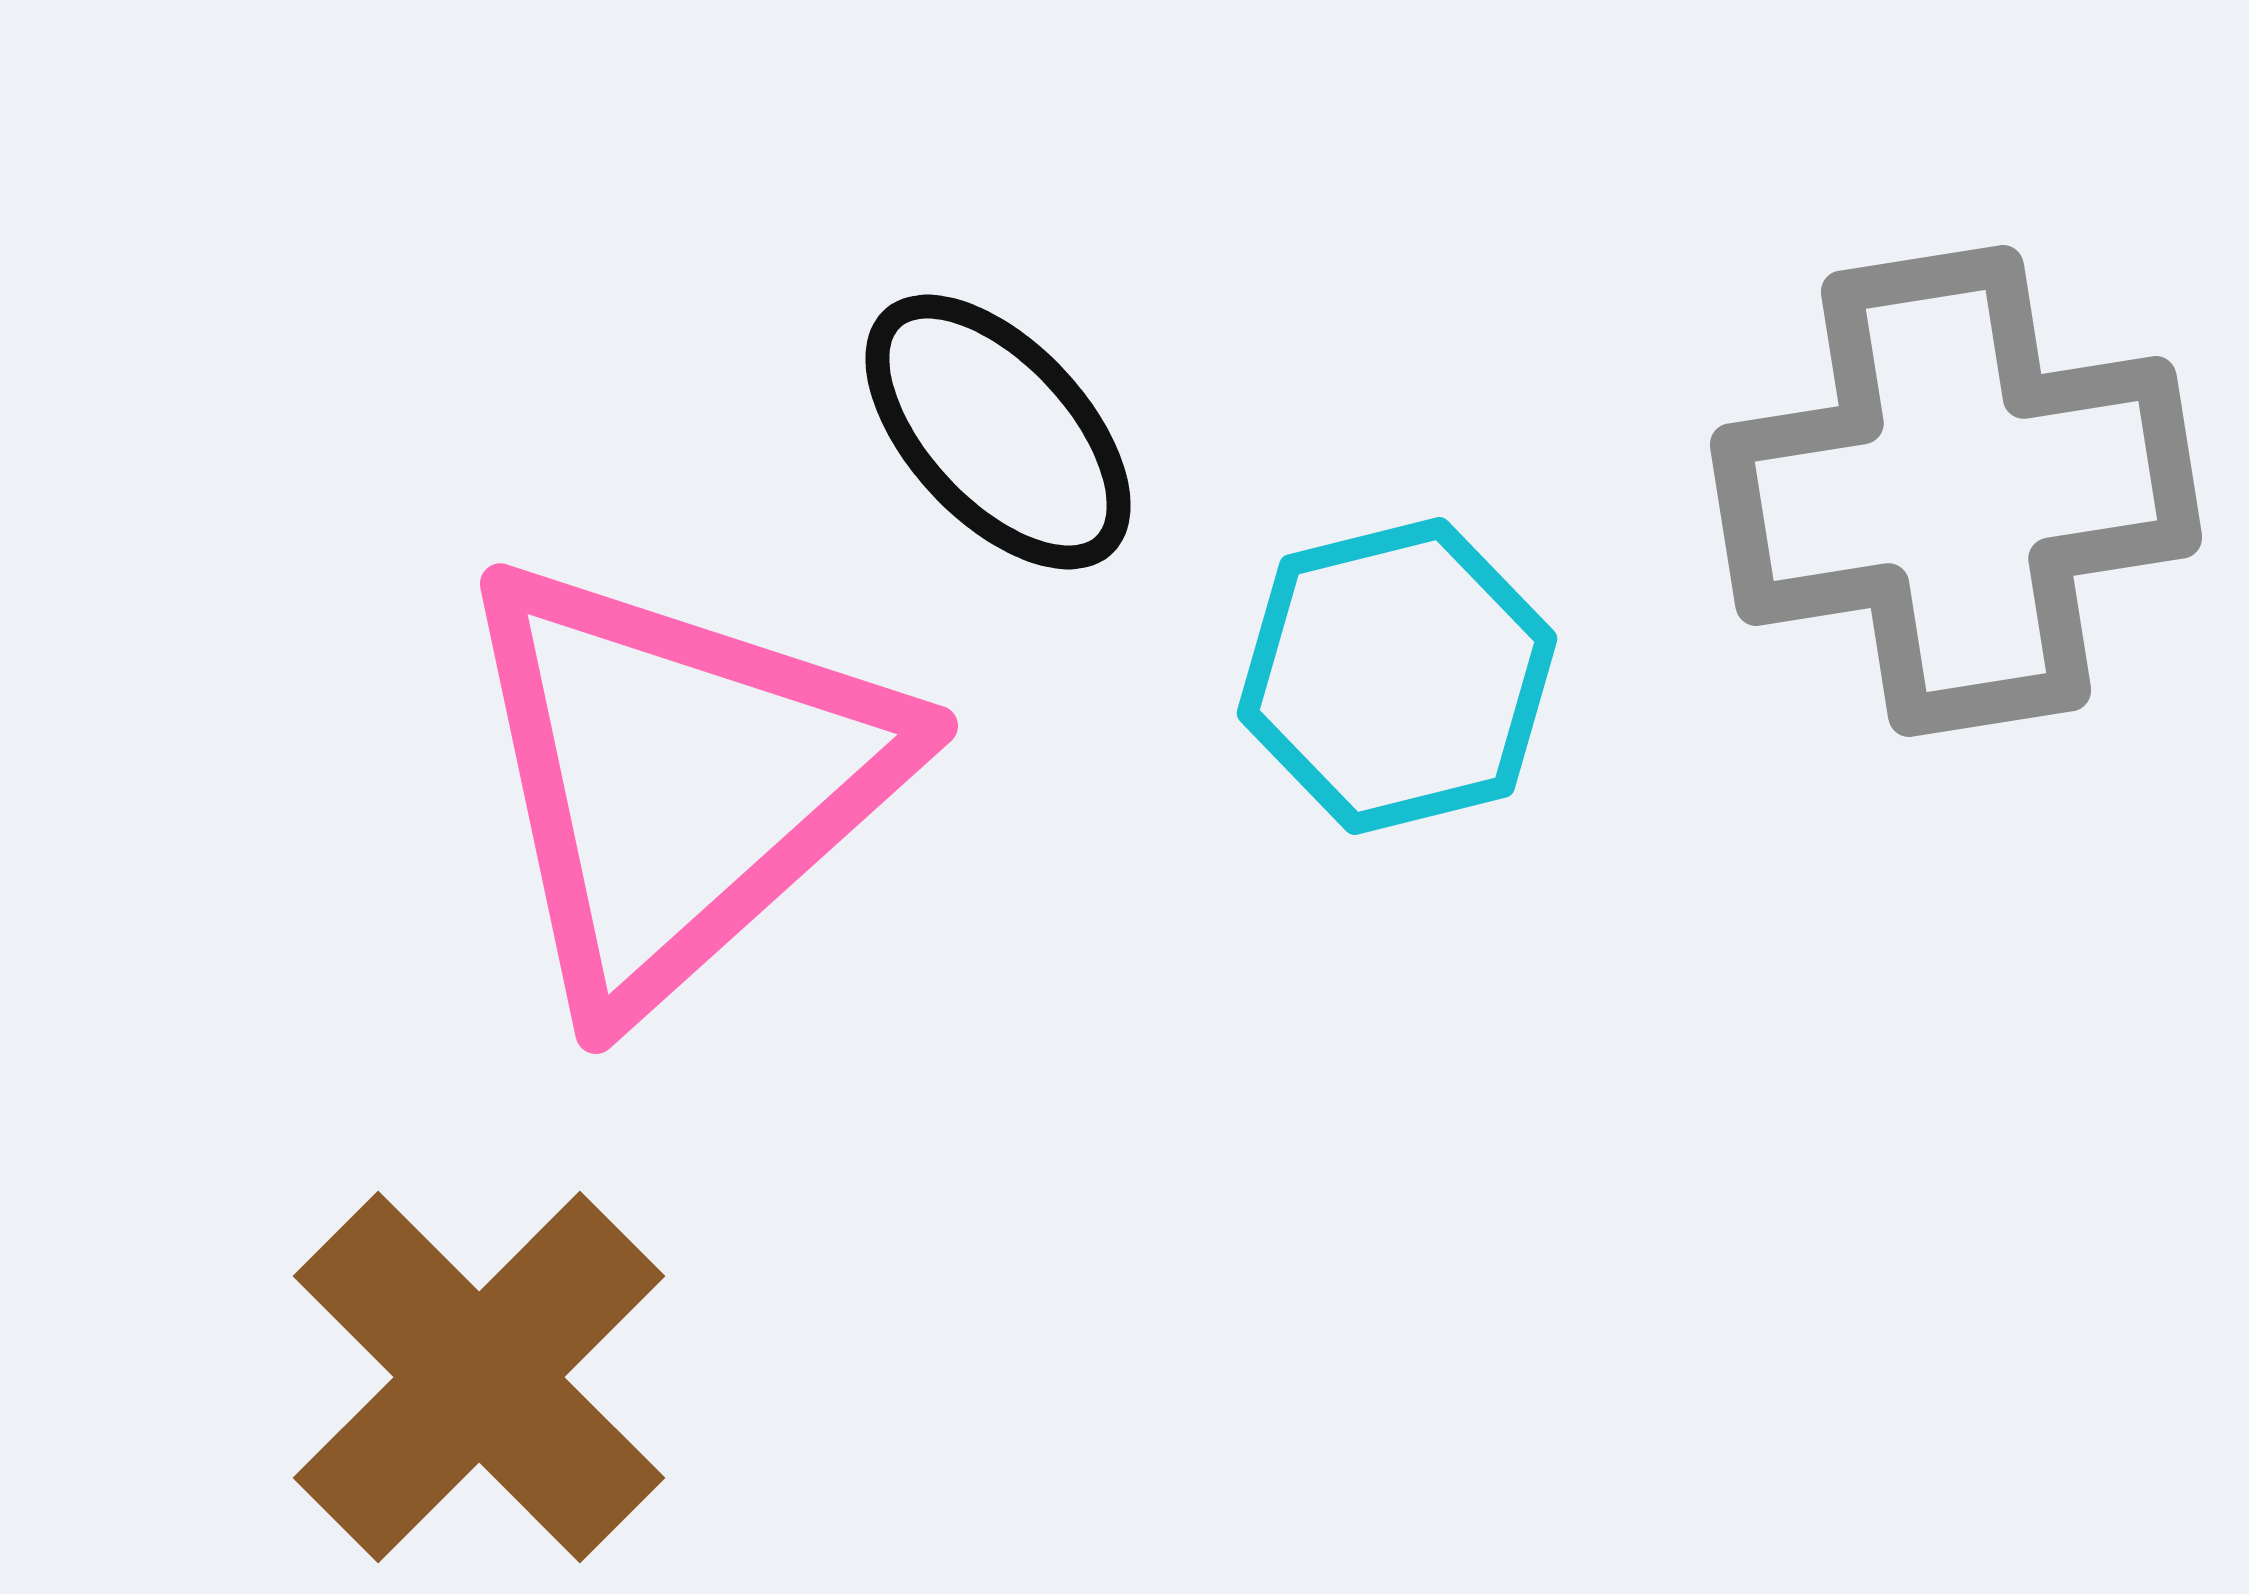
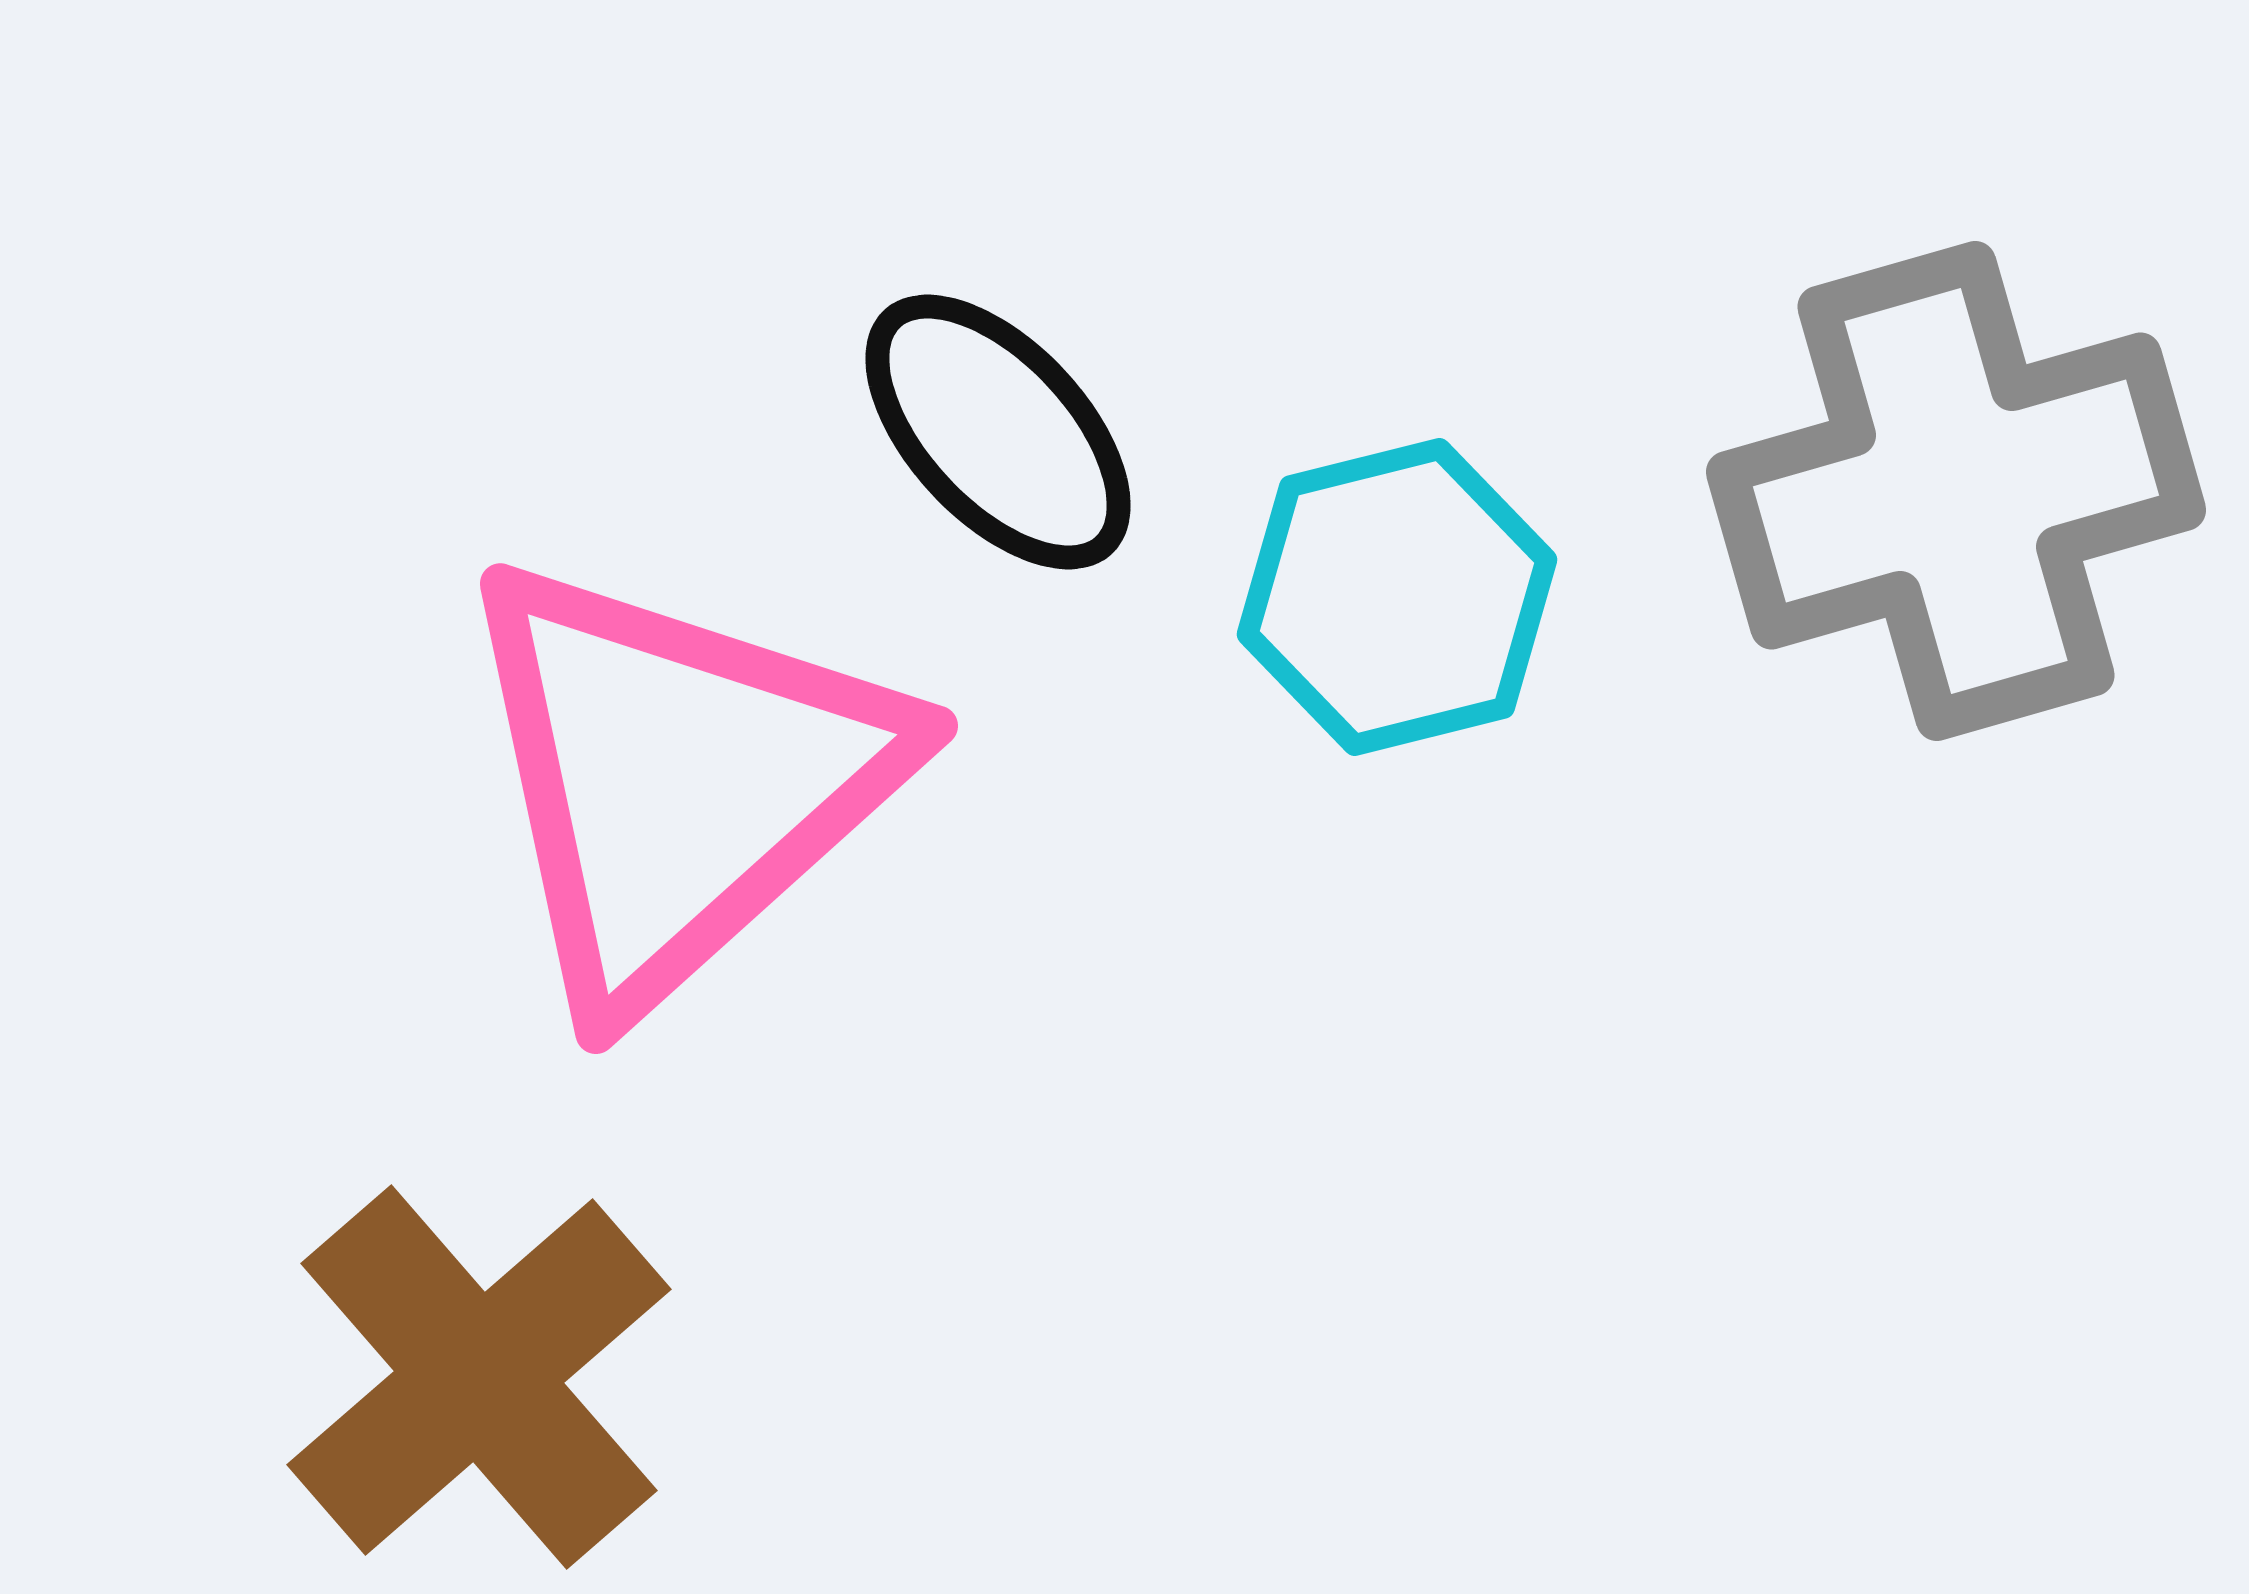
gray cross: rotated 7 degrees counterclockwise
cyan hexagon: moved 79 px up
brown cross: rotated 4 degrees clockwise
